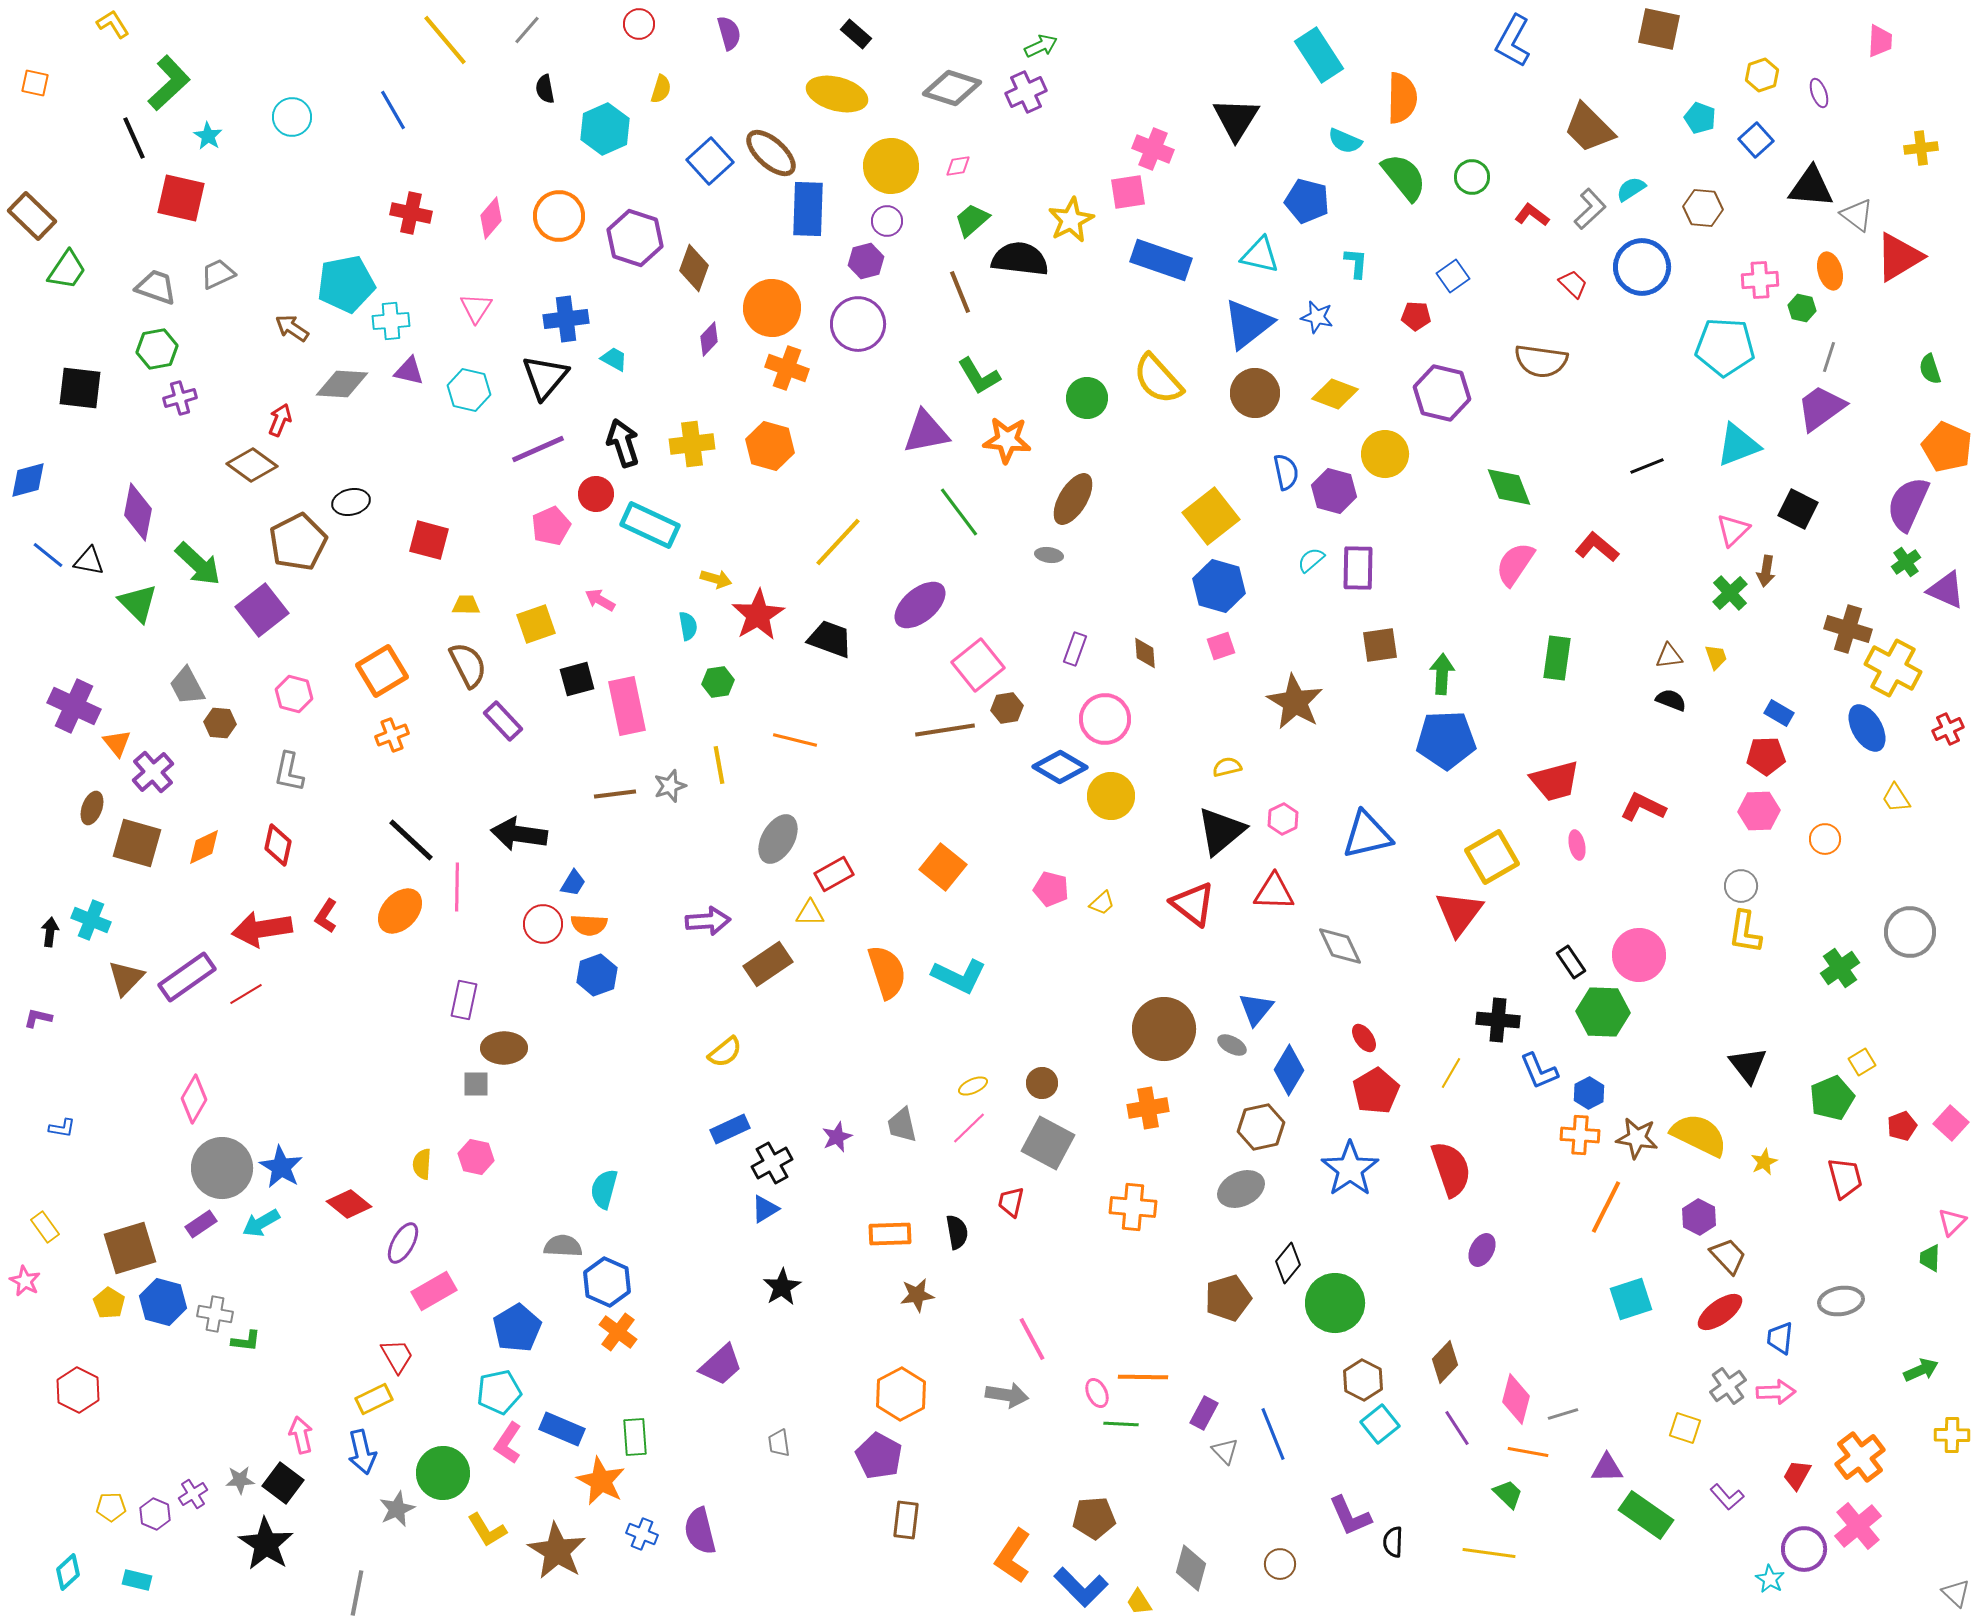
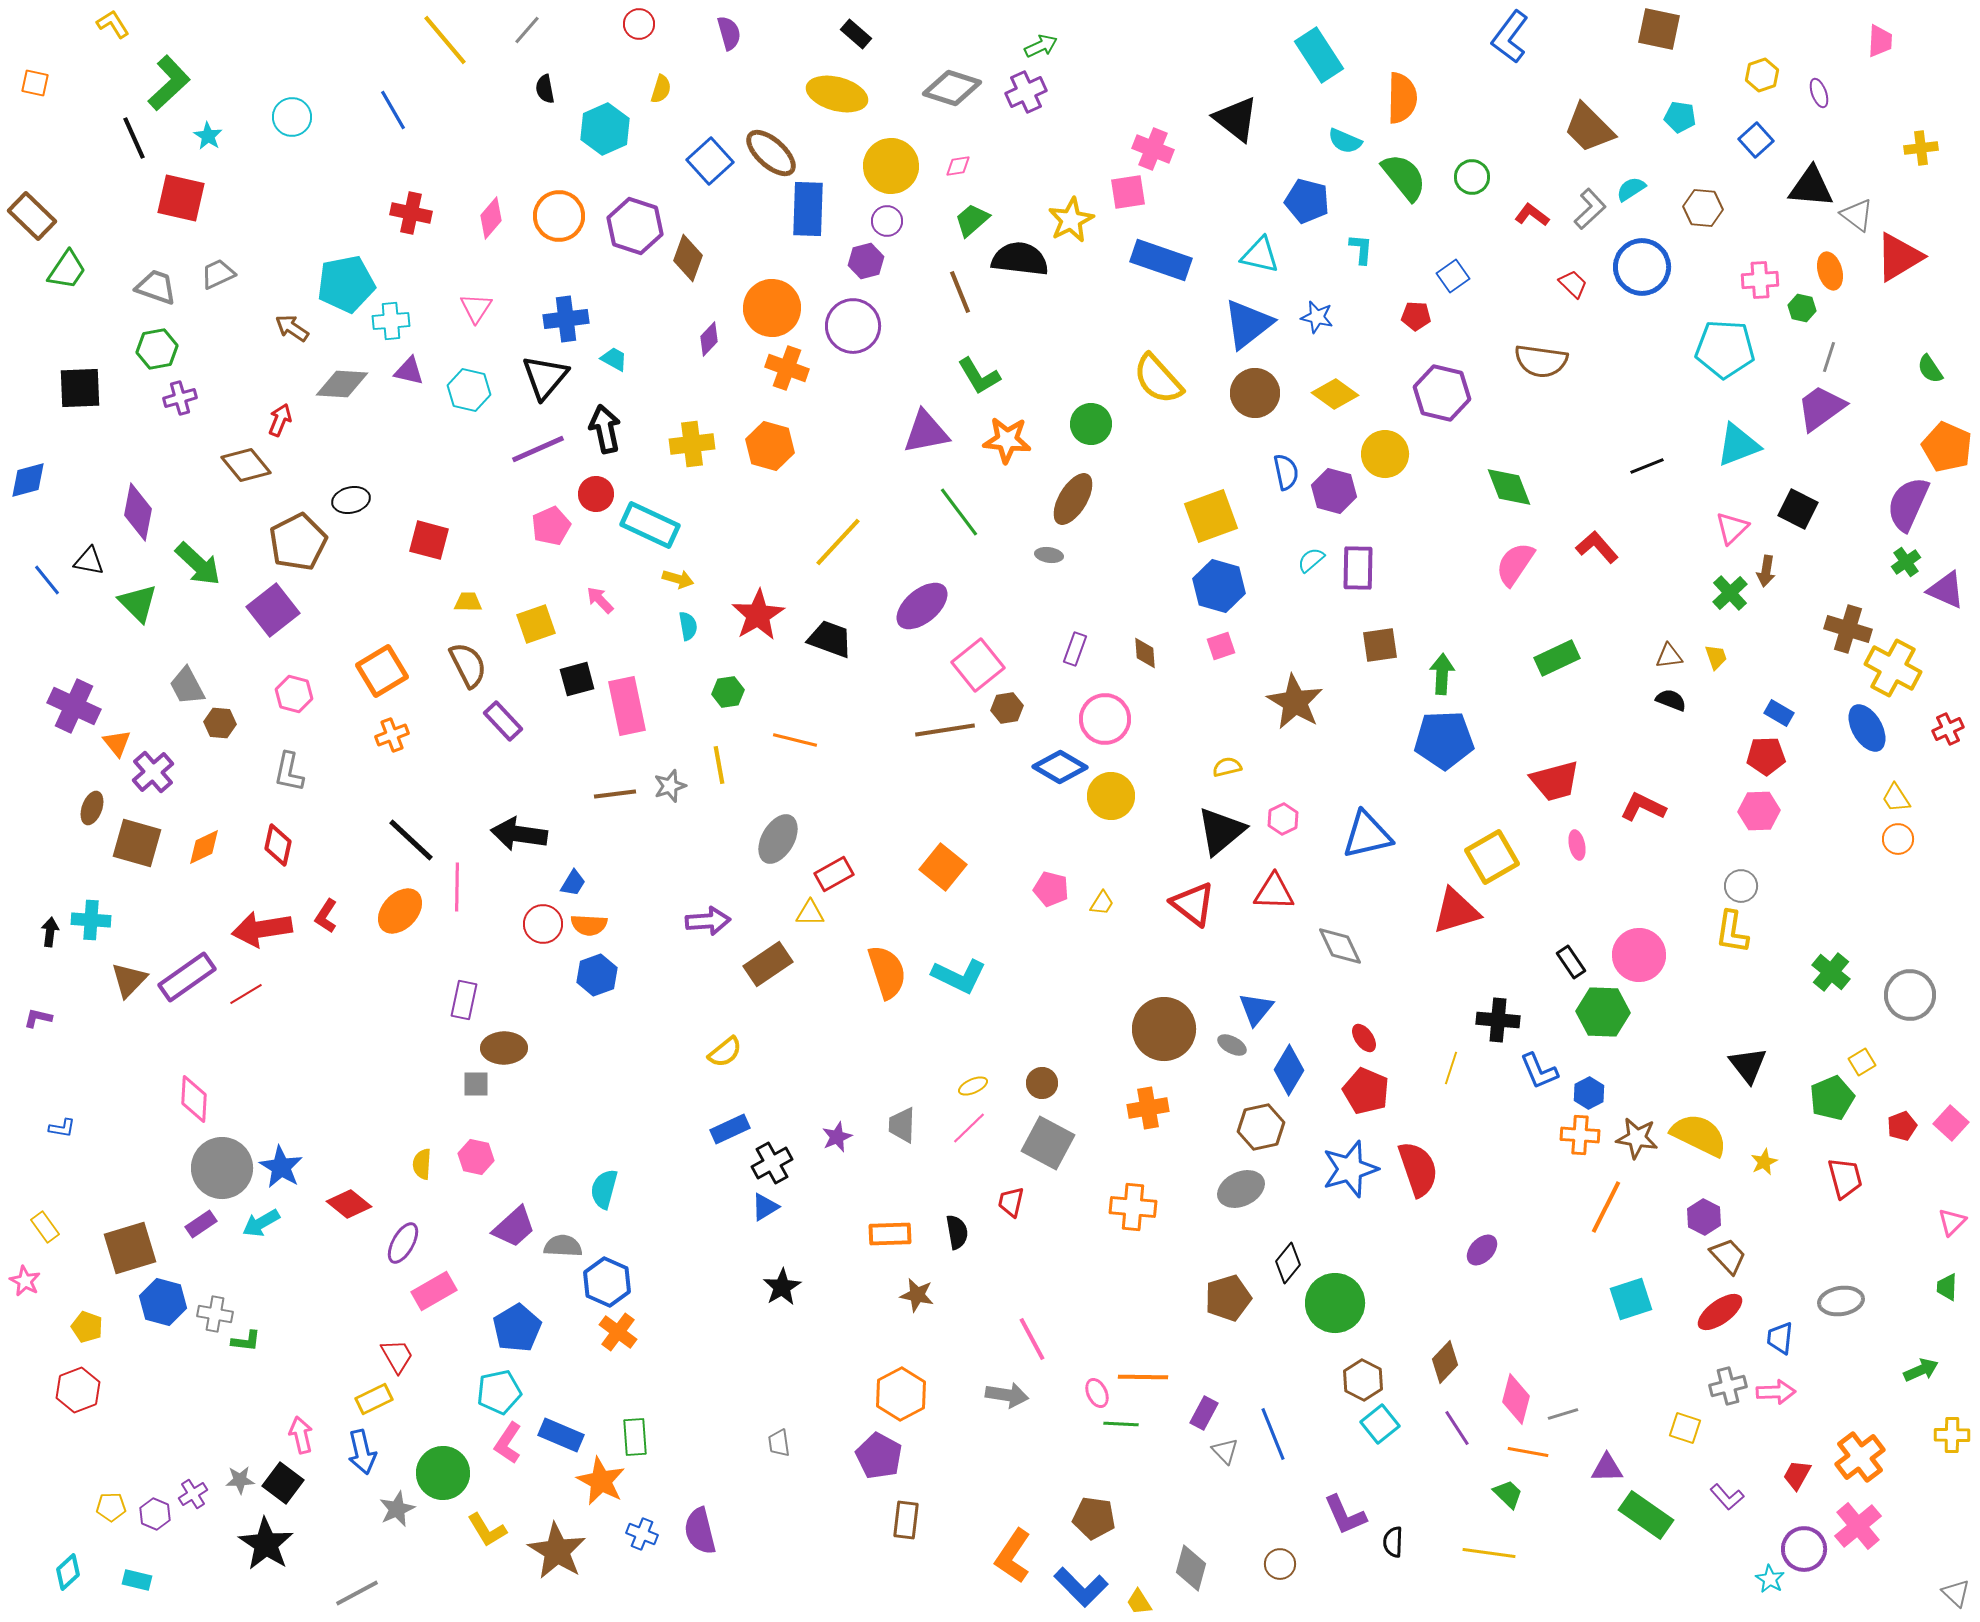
blue L-shape at (1513, 41): moved 3 px left, 4 px up; rotated 8 degrees clockwise
cyan pentagon at (1700, 118): moved 20 px left, 1 px up; rotated 12 degrees counterclockwise
black triangle at (1236, 119): rotated 24 degrees counterclockwise
purple hexagon at (635, 238): moved 12 px up
cyan L-shape at (1356, 263): moved 5 px right, 14 px up
brown diamond at (694, 268): moved 6 px left, 10 px up
purple circle at (858, 324): moved 5 px left, 2 px down
cyan pentagon at (1725, 347): moved 2 px down
green semicircle at (1930, 369): rotated 16 degrees counterclockwise
black square at (80, 388): rotated 9 degrees counterclockwise
yellow diamond at (1335, 394): rotated 15 degrees clockwise
green circle at (1087, 398): moved 4 px right, 26 px down
black arrow at (623, 443): moved 18 px left, 14 px up; rotated 6 degrees clockwise
brown diamond at (252, 465): moved 6 px left; rotated 15 degrees clockwise
black ellipse at (351, 502): moved 2 px up
yellow square at (1211, 516): rotated 18 degrees clockwise
pink triangle at (1733, 530): moved 1 px left, 2 px up
red L-shape at (1597, 547): rotated 9 degrees clockwise
blue line at (48, 555): moved 1 px left, 25 px down; rotated 12 degrees clockwise
yellow arrow at (716, 579): moved 38 px left
pink arrow at (600, 600): rotated 16 degrees clockwise
yellow trapezoid at (466, 605): moved 2 px right, 3 px up
purple ellipse at (920, 605): moved 2 px right, 1 px down
purple square at (262, 610): moved 11 px right
green rectangle at (1557, 658): rotated 57 degrees clockwise
green hexagon at (718, 682): moved 10 px right, 10 px down
blue pentagon at (1446, 740): moved 2 px left
orange circle at (1825, 839): moved 73 px right
yellow trapezoid at (1102, 903): rotated 16 degrees counterclockwise
red triangle at (1459, 913): moved 3 px left, 2 px up; rotated 36 degrees clockwise
cyan cross at (91, 920): rotated 18 degrees counterclockwise
yellow L-shape at (1745, 932): moved 13 px left
gray circle at (1910, 932): moved 63 px down
green cross at (1840, 968): moved 9 px left, 4 px down; rotated 15 degrees counterclockwise
brown triangle at (126, 978): moved 3 px right, 2 px down
yellow line at (1451, 1073): moved 5 px up; rotated 12 degrees counterclockwise
red pentagon at (1376, 1091): moved 10 px left; rotated 18 degrees counterclockwise
pink diamond at (194, 1099): rotated 27 degrees counterclockwise
gray trapezoid at (902, 1125): rotated 15 degrees clockwise
blue star at (1350, 1169): rotated 18 degrees clockwise
red semicircle at (1451, 1169): moved 33 px left
blue triangle at (765, 1209): moved 2 px up
purple hexagon at (1699, 1217): moved 5 px right
purple ellipse at (1482, 1250): rotated 16 degrees clockwise
green trapezoid at (1930, 1258): moved 17 px right, 29 px down
brown star at (917, 1295): rotated 20 degrees clockwise
yellow pentagon at (109, 1303): moved 22 px left, 24 px down; rotated 12 degrees counterclockwise
purple trapezoid at (721, 1365): moved 207 px left, 138 px up
gray cross at (1728, 1386): rotated 21 degrees clockwise
red hexagon at (78, 1390): rotated 12 degrees clockwise
blue rectangle at (562, 1429): moved 1 px left, 6 px down
purple L-shape at (1350, 1516): moved 5 px left, 1 px up
brown pentagon at (1094, 1518): rotated 12 degrees clockwise
gray line at (357, 1593): rotated 51 degrees clockwise
